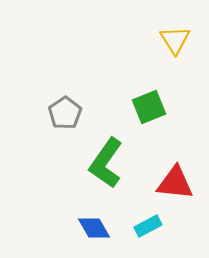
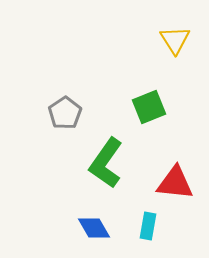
cyan rectangle: rotated 52 degrees counterclockwise
